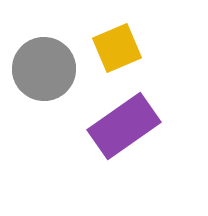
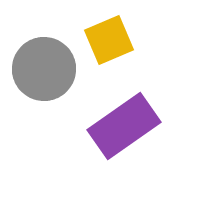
yellow square: moved 8 px left, 8 px up
